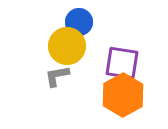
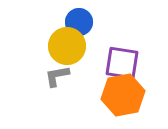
orange hexagon: rotated 18 degrees clockwise
